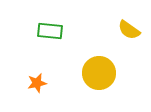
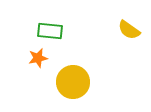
yellow circle: moved 26 px left, 9 px down
orange star: moved 1 px right, 25 px up
